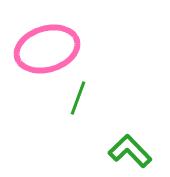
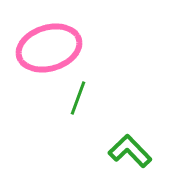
pink ellipse: moved 2 px right, 1 px up
